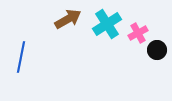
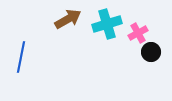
cyan cross: rotated 16 degrees clockwise
black circle: moved 6 px left, 2 px down
